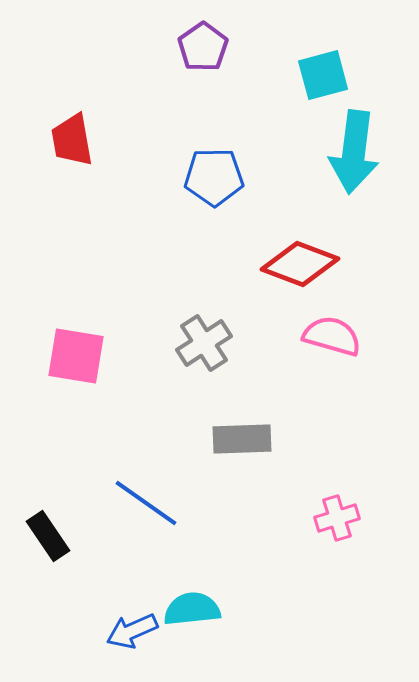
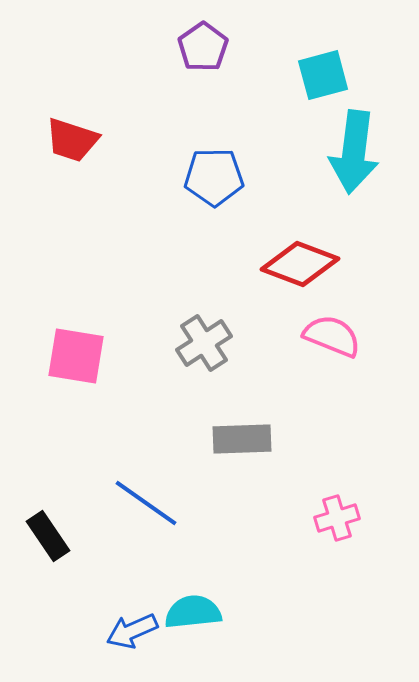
red trapezoid: rotated 62 degrees counterclockwise
pink semicircle: rotated 6 degrees clockwise
cyan semicircle: moved 1 px right, 3 px down
